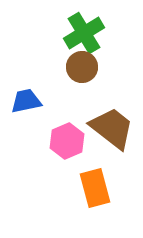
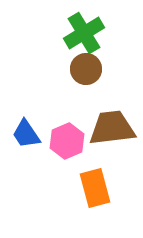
brown circle: moved 4 px right, 2 px down
blue trapezoid: moved 33 px down; rotated 112 degrees counterclockwise
brown trapezoid: rotated 45 degrees counterclockwise
